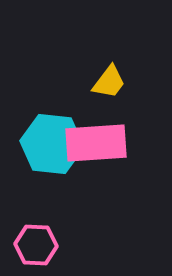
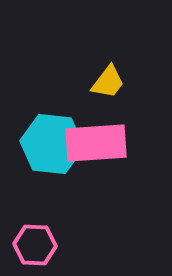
yellow trapezoid: moved 1 px left
pink hexagon: moved 1 px left
